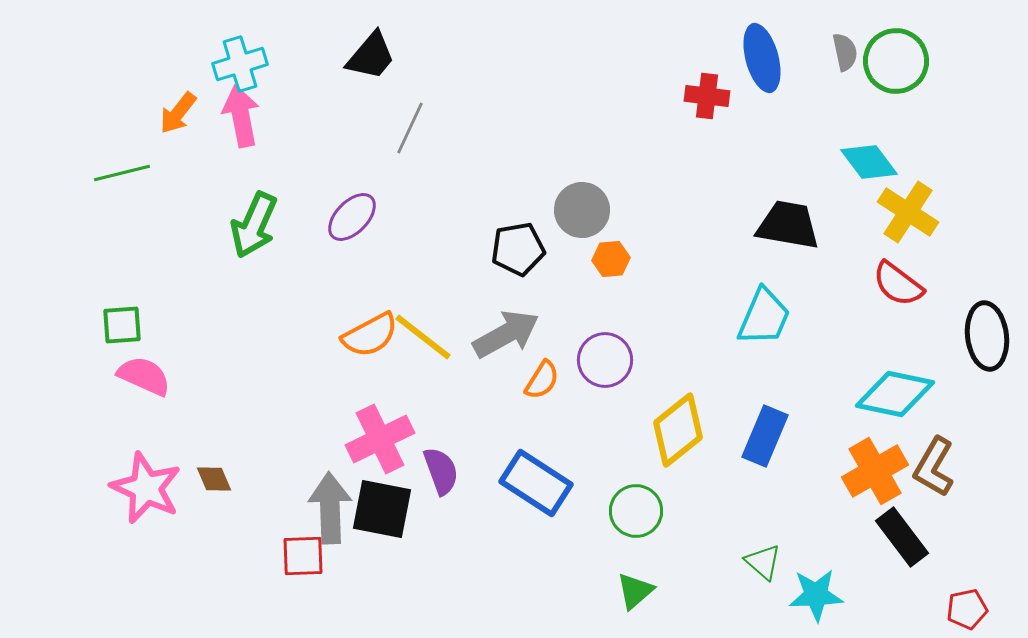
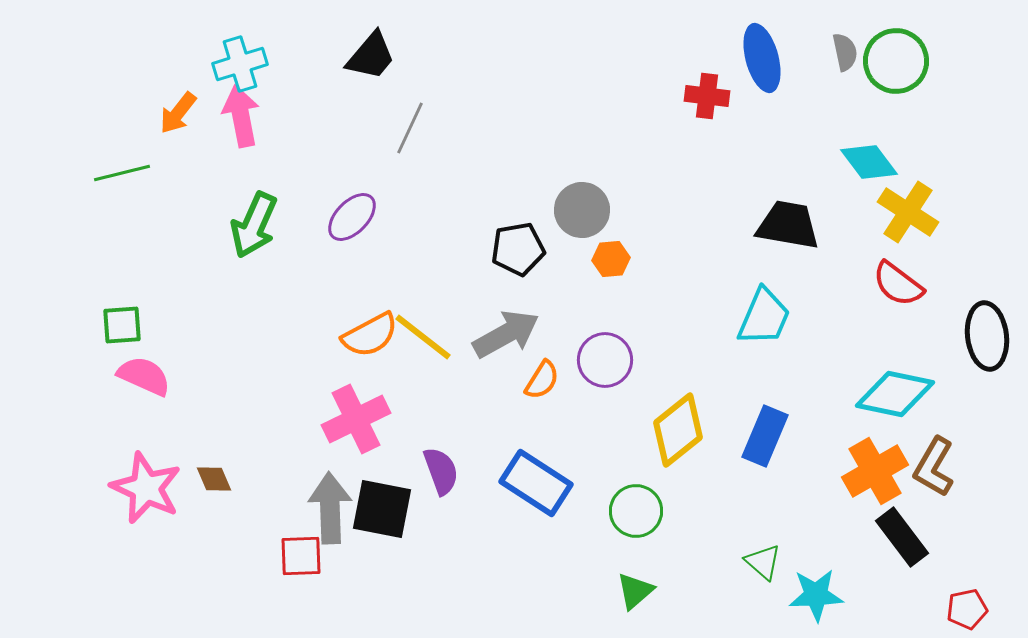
pink cross at (380, 439): moved 24 px left, 20 px up
red square at (303, 556): moved 2 px left
